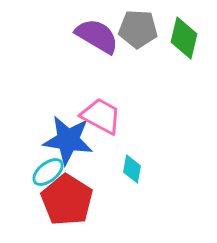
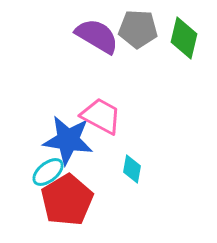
red pentagon: rotated 9 degrees clockwise
